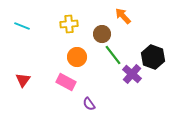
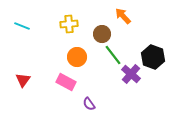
purple cross: moved 1 px left
